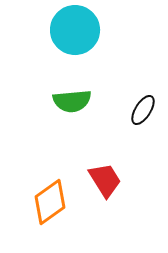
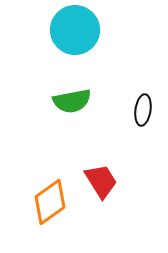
green semicircle: rotated 6 degrees counterclockwise
black ellipse: rotated 24 degrees counterclockwise
red trapezoid: moved 4 px left, 1 px down
